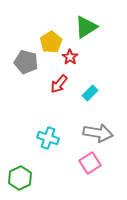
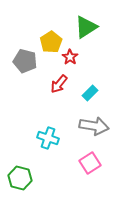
gray pentagon: moved 1 px left, 1 px up
gray arrow: moved 4 px left, 7 px up
green hexagon: rotated 20 degrees counterclockwise
